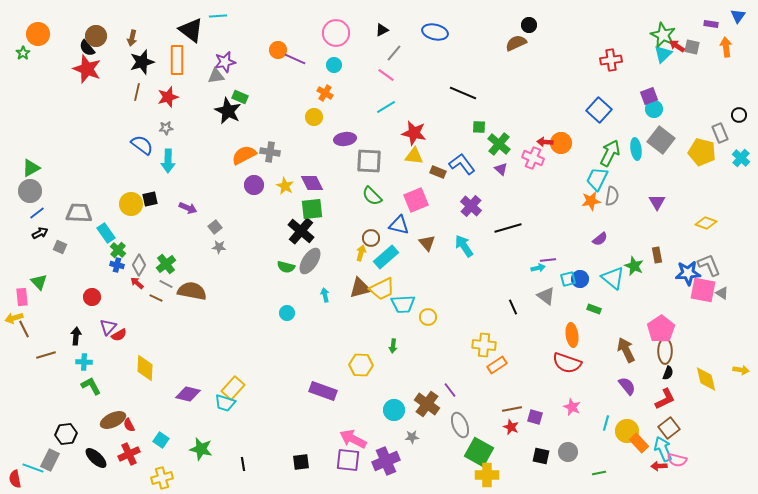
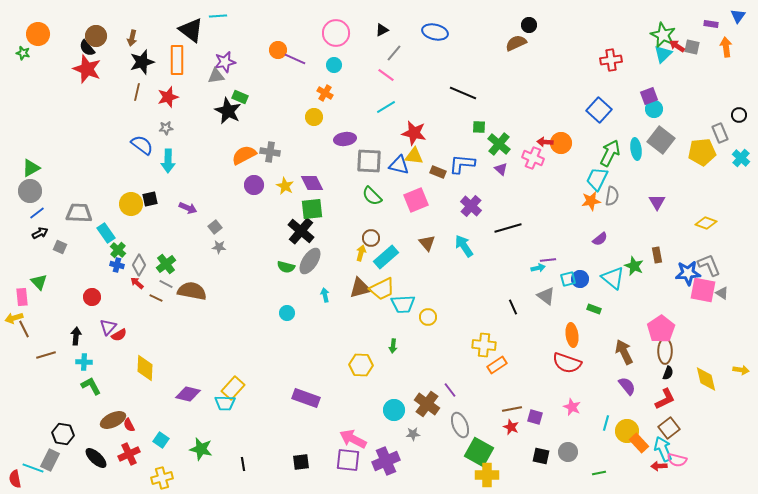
green star at (23, 53): rotated 24 degrees counterclockwise
yellow pentagon at (702, 152): rotated 20 degrees counterclockwise
blue L-shape at (462, 164): rotated 48 degrees counterclockwise
blue triangle at (399, 225): moved 60 px up
brown arrow at (626, 350): moved 2 px left, 2 px down
purple rectangle at (323, 391): moved 17 px left, 7 px down
cyan trapezoid at (225, 403): rotated 15 degrees counterclockwise
black hexagon at (66, 434): moved 3 px left; rotated 15 degrees clockwise
gray star at (412, 437): moved 1 px right, 3 px up
